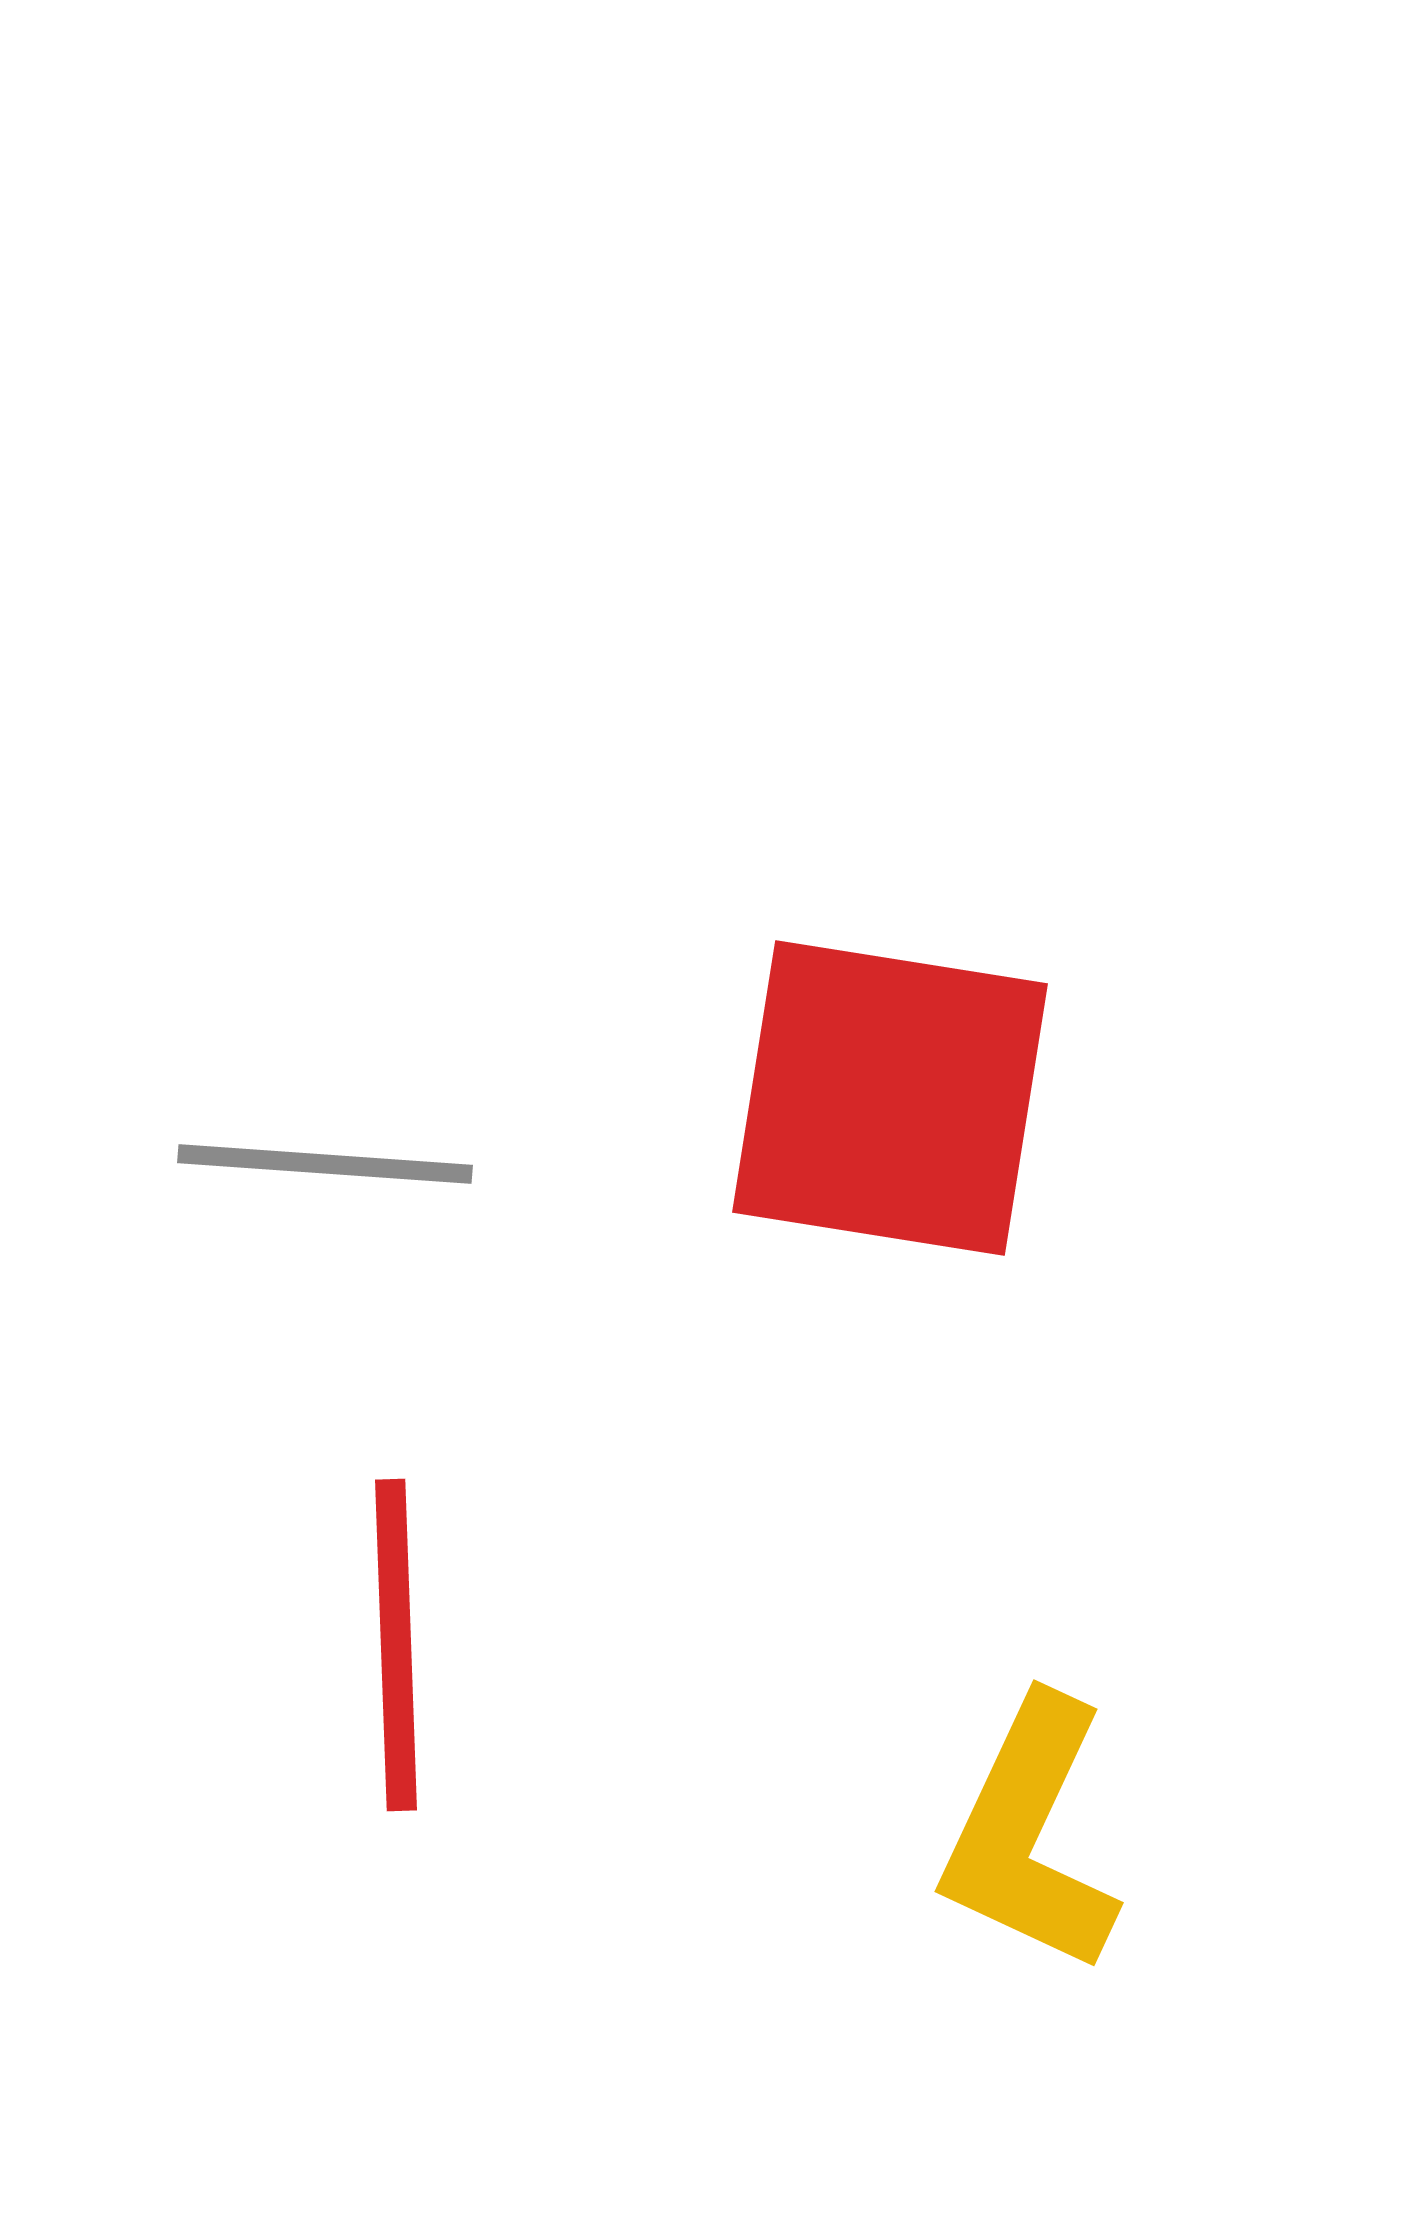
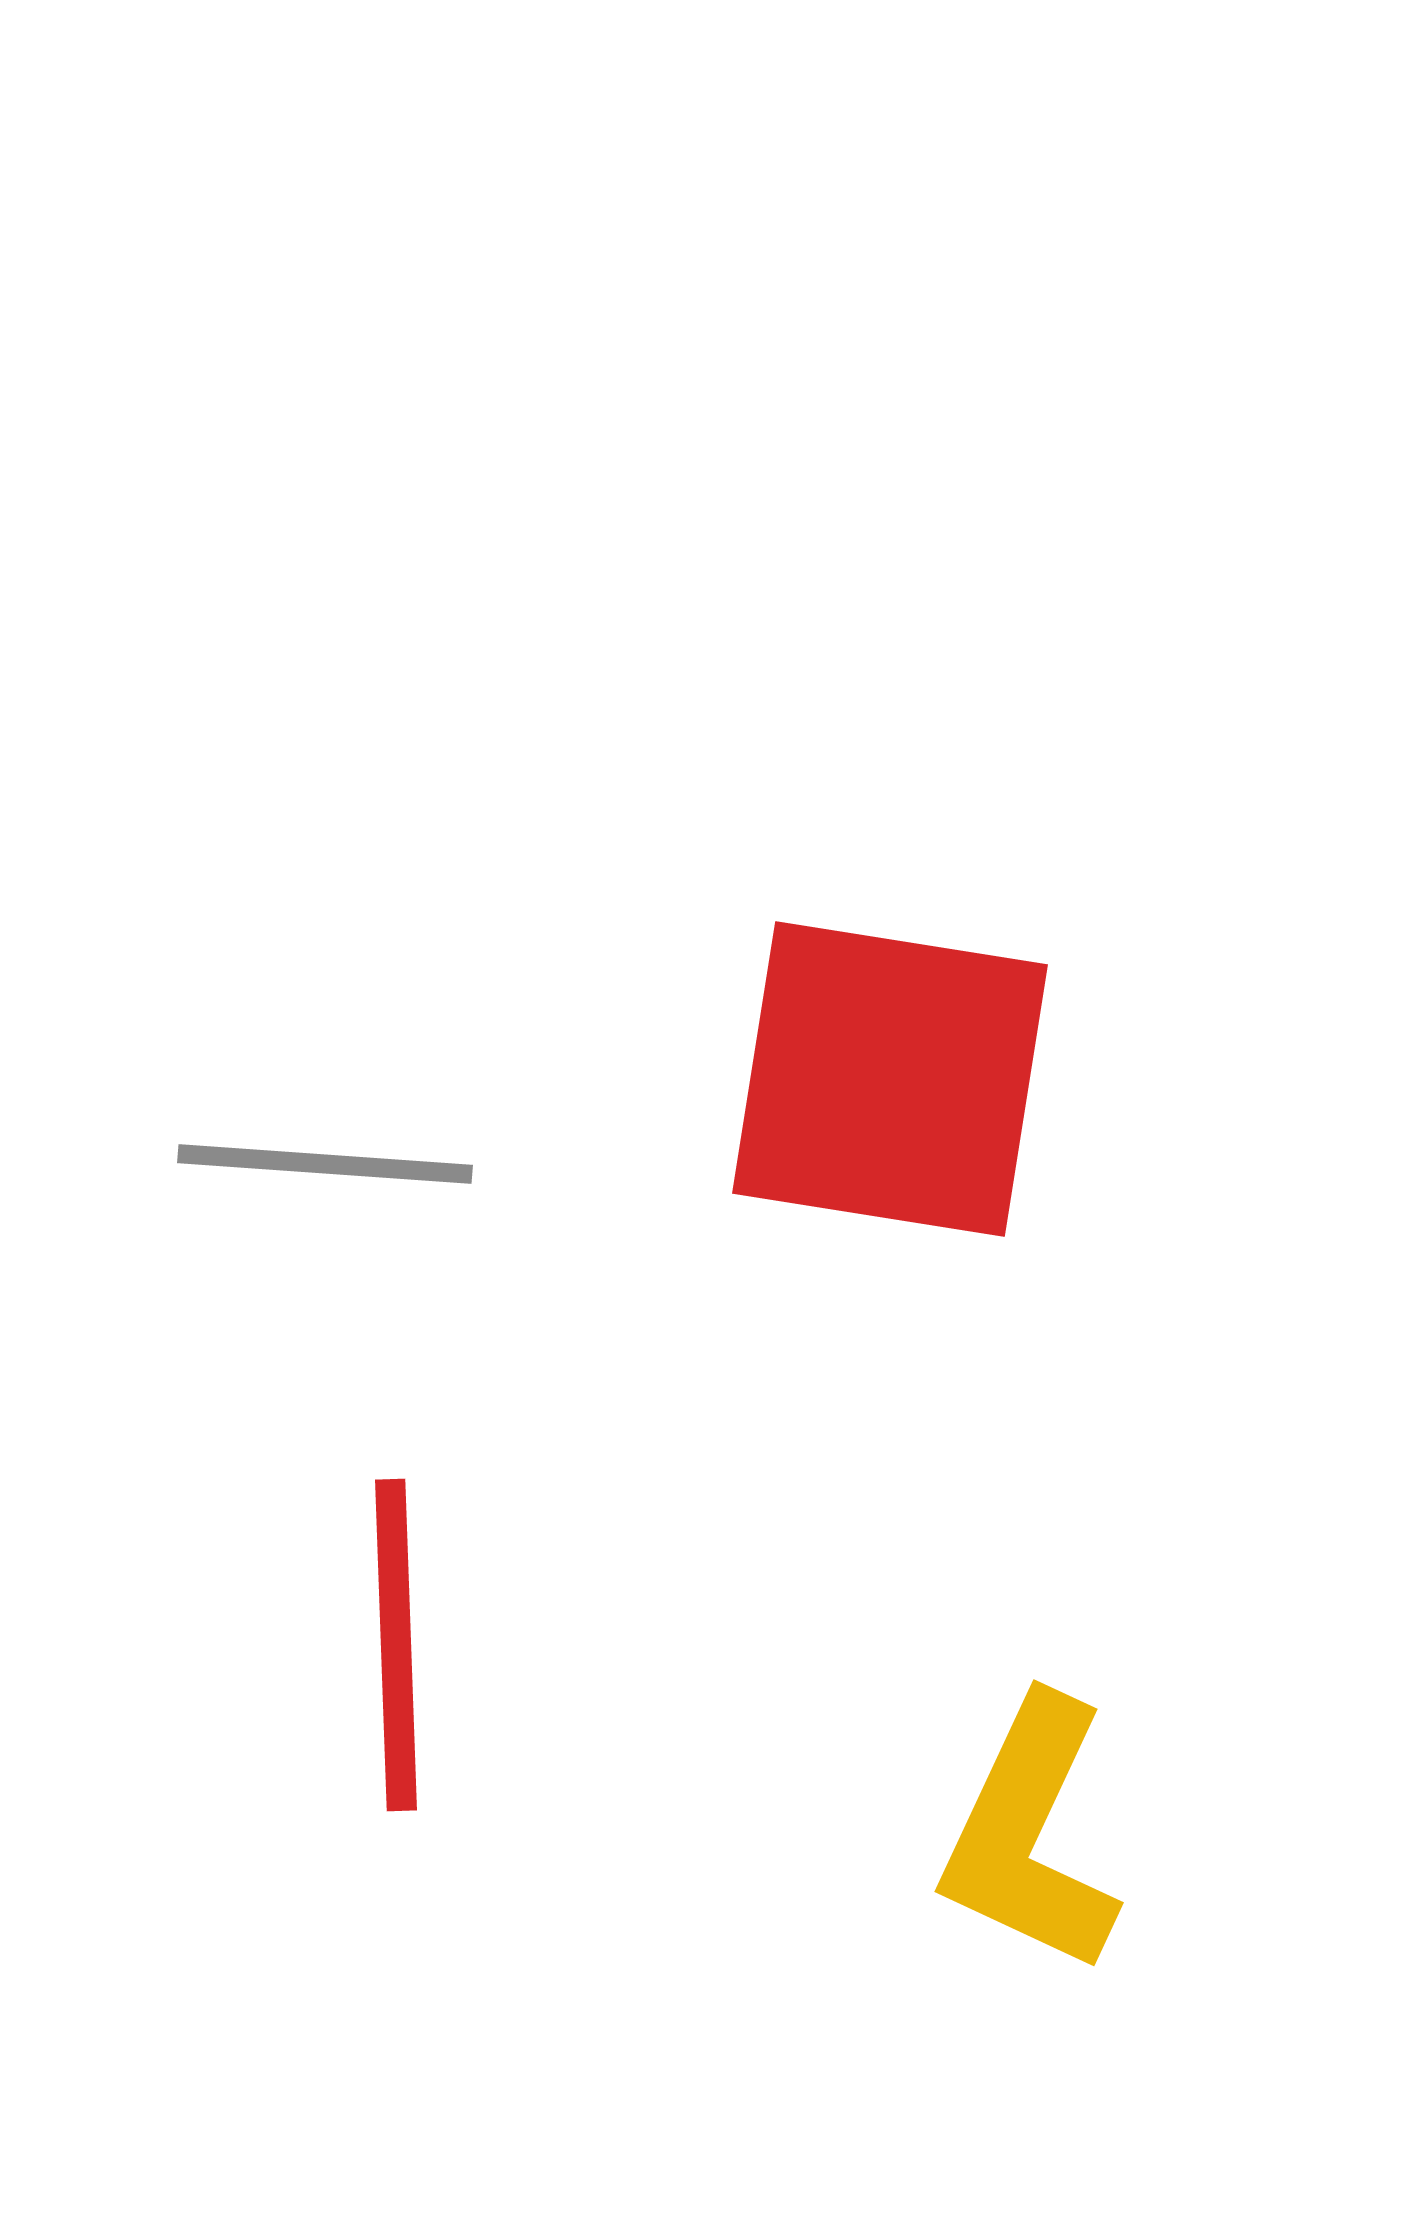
red square: moved 19 px up
